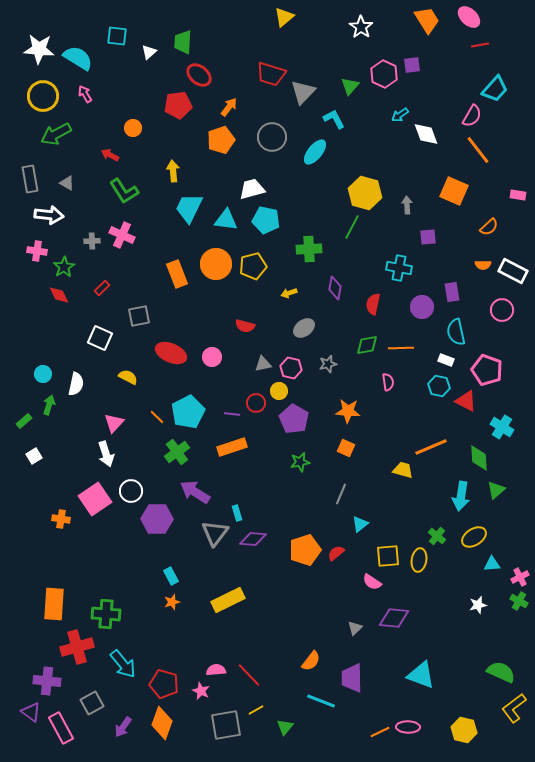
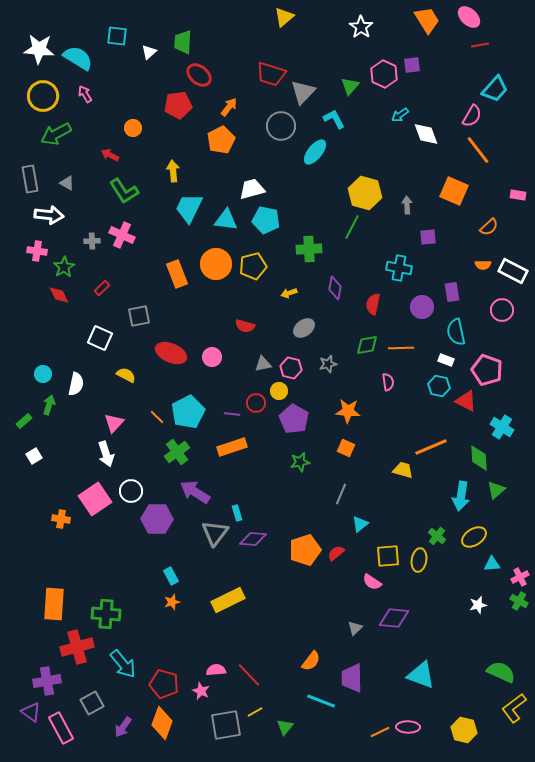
gray circle at (272, 137): moved 9 px right, 11 px up
orange pentagon at (221, 140): rotated 8 degrees counterclockwise
yellow semicircle at (128, 377): moved 2 px left, 2 px up
purple cross at (47, 681): rotated 16 degrees counterclockwise
yellow line at (256, 710): moved 1 px left, 2 px down
